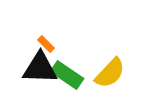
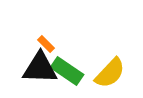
green rectangle: moved 4 px up
